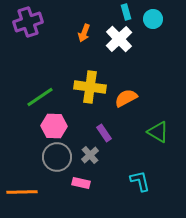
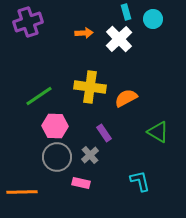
orange arrow: rotated 114 degrees counterclockwise
green line: moved 1 px left, 1 px up
pink hexagon: moved 1 px right
